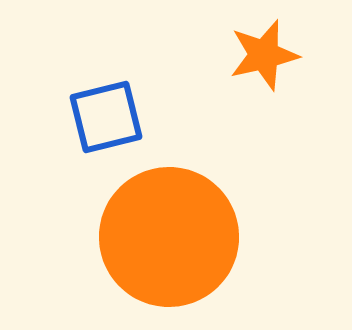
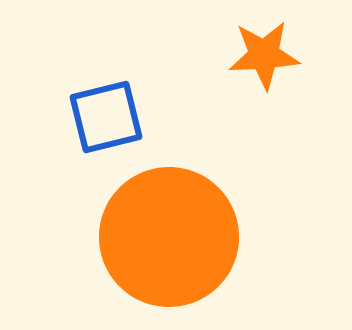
orange star: rotated 10 degrees clockwise
